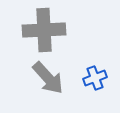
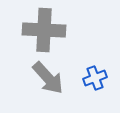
gray cross: rotated 6 degrees clockwise
